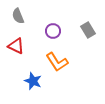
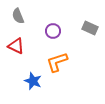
gray rectangle: moved 2 px right, 2 px up; rotated 35 degrees counterclockwise
orange L-shape: rotated 105 degrees clockwise
